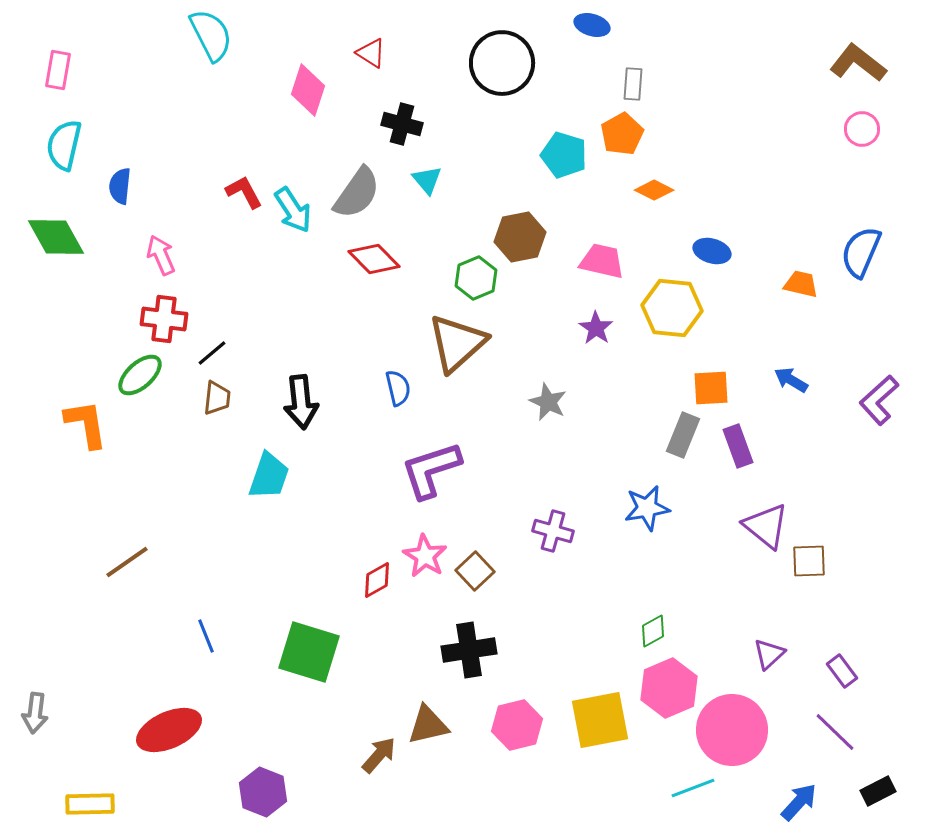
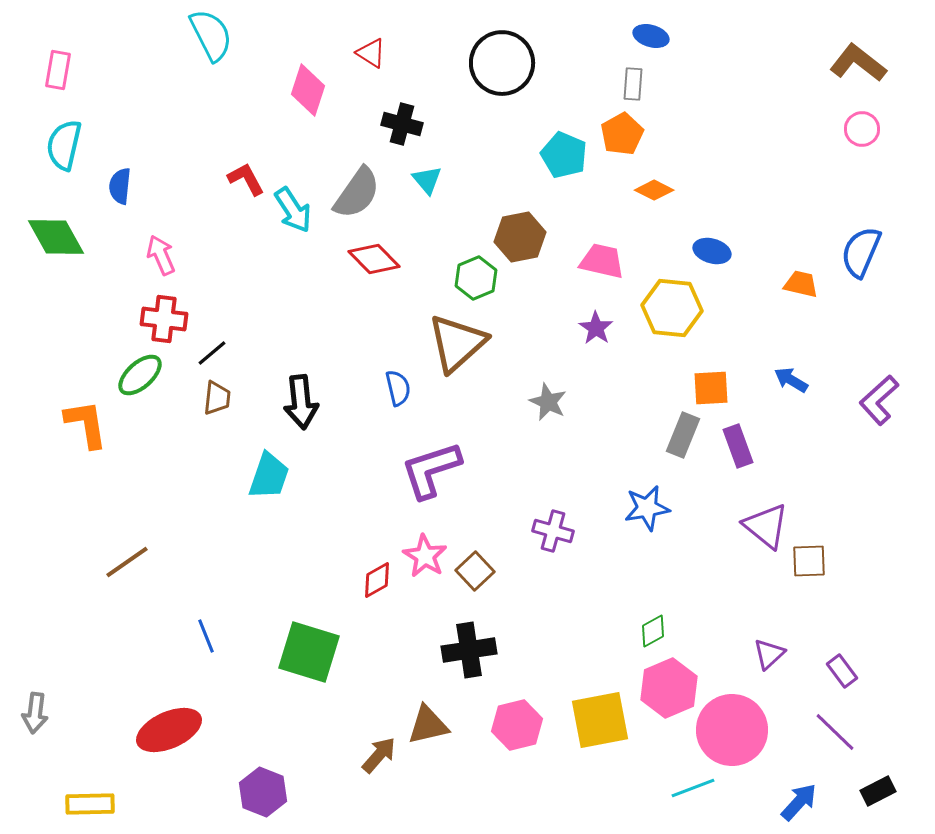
blue ellipse at (592, 25): moved 59 px right, 11 px down
cyan pentagon at (564, 155): rotated 6 degrees clockwise
red L-shape at (244, 192): moved 2 px right, 13 px up
